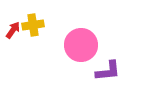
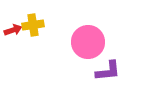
red arrow: rotated 36 degrees clockwise
pink circle: moved 7 px right, 3 px up
